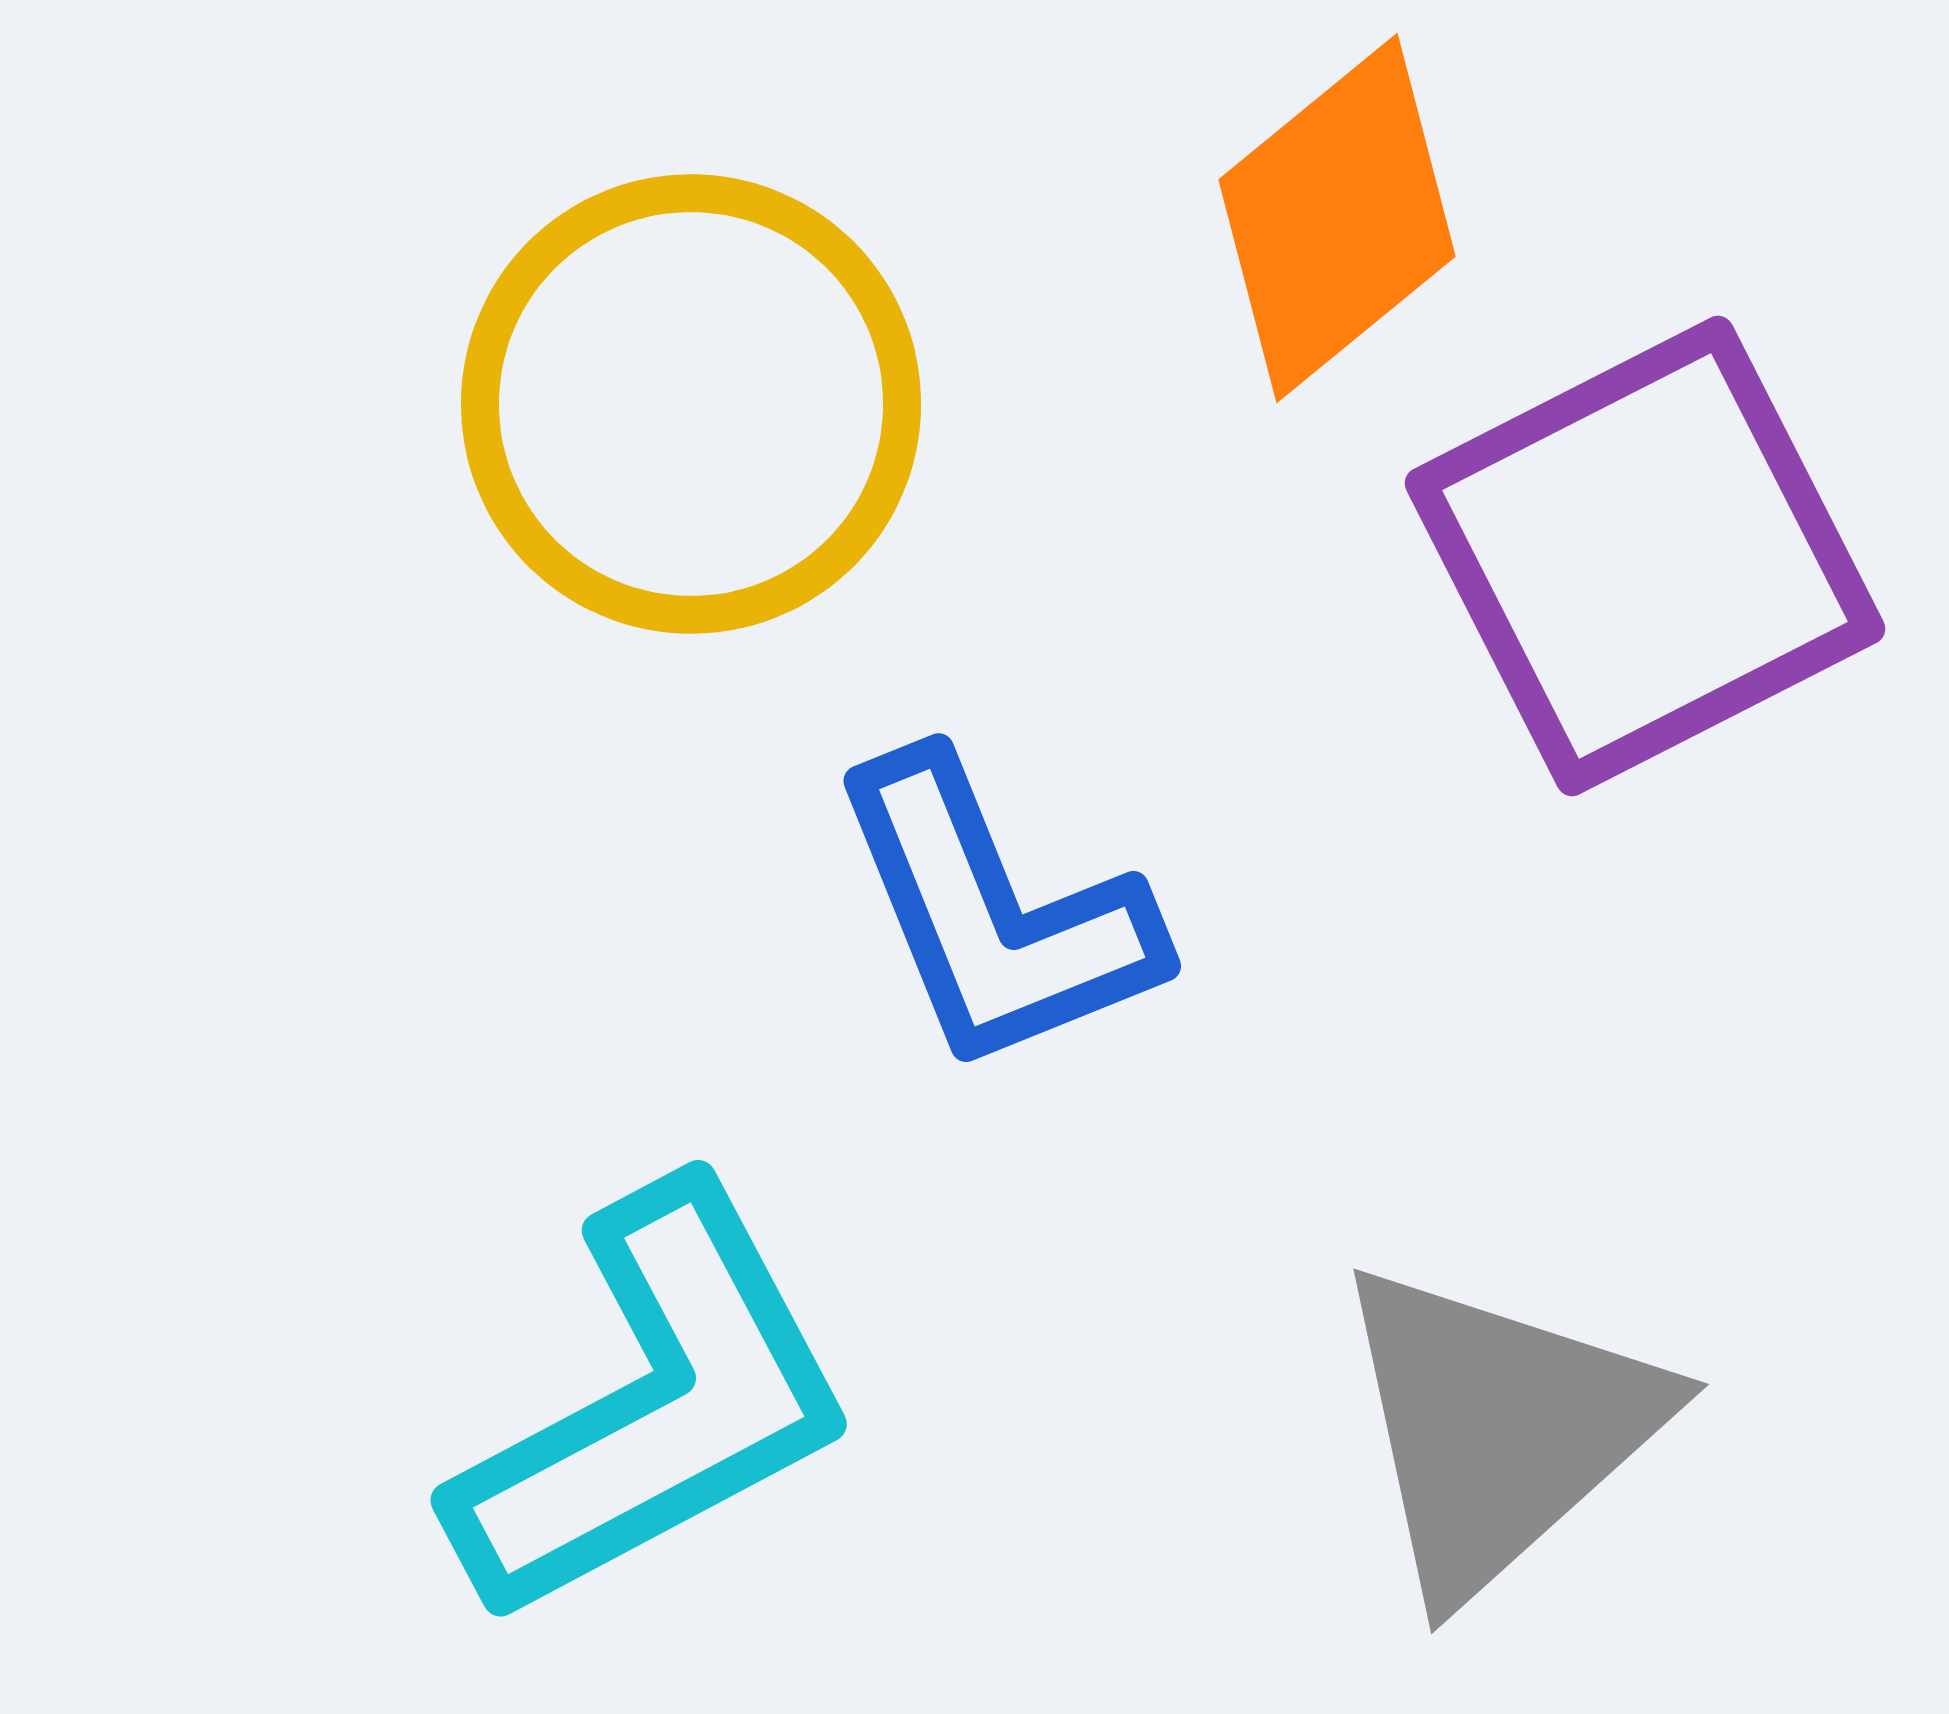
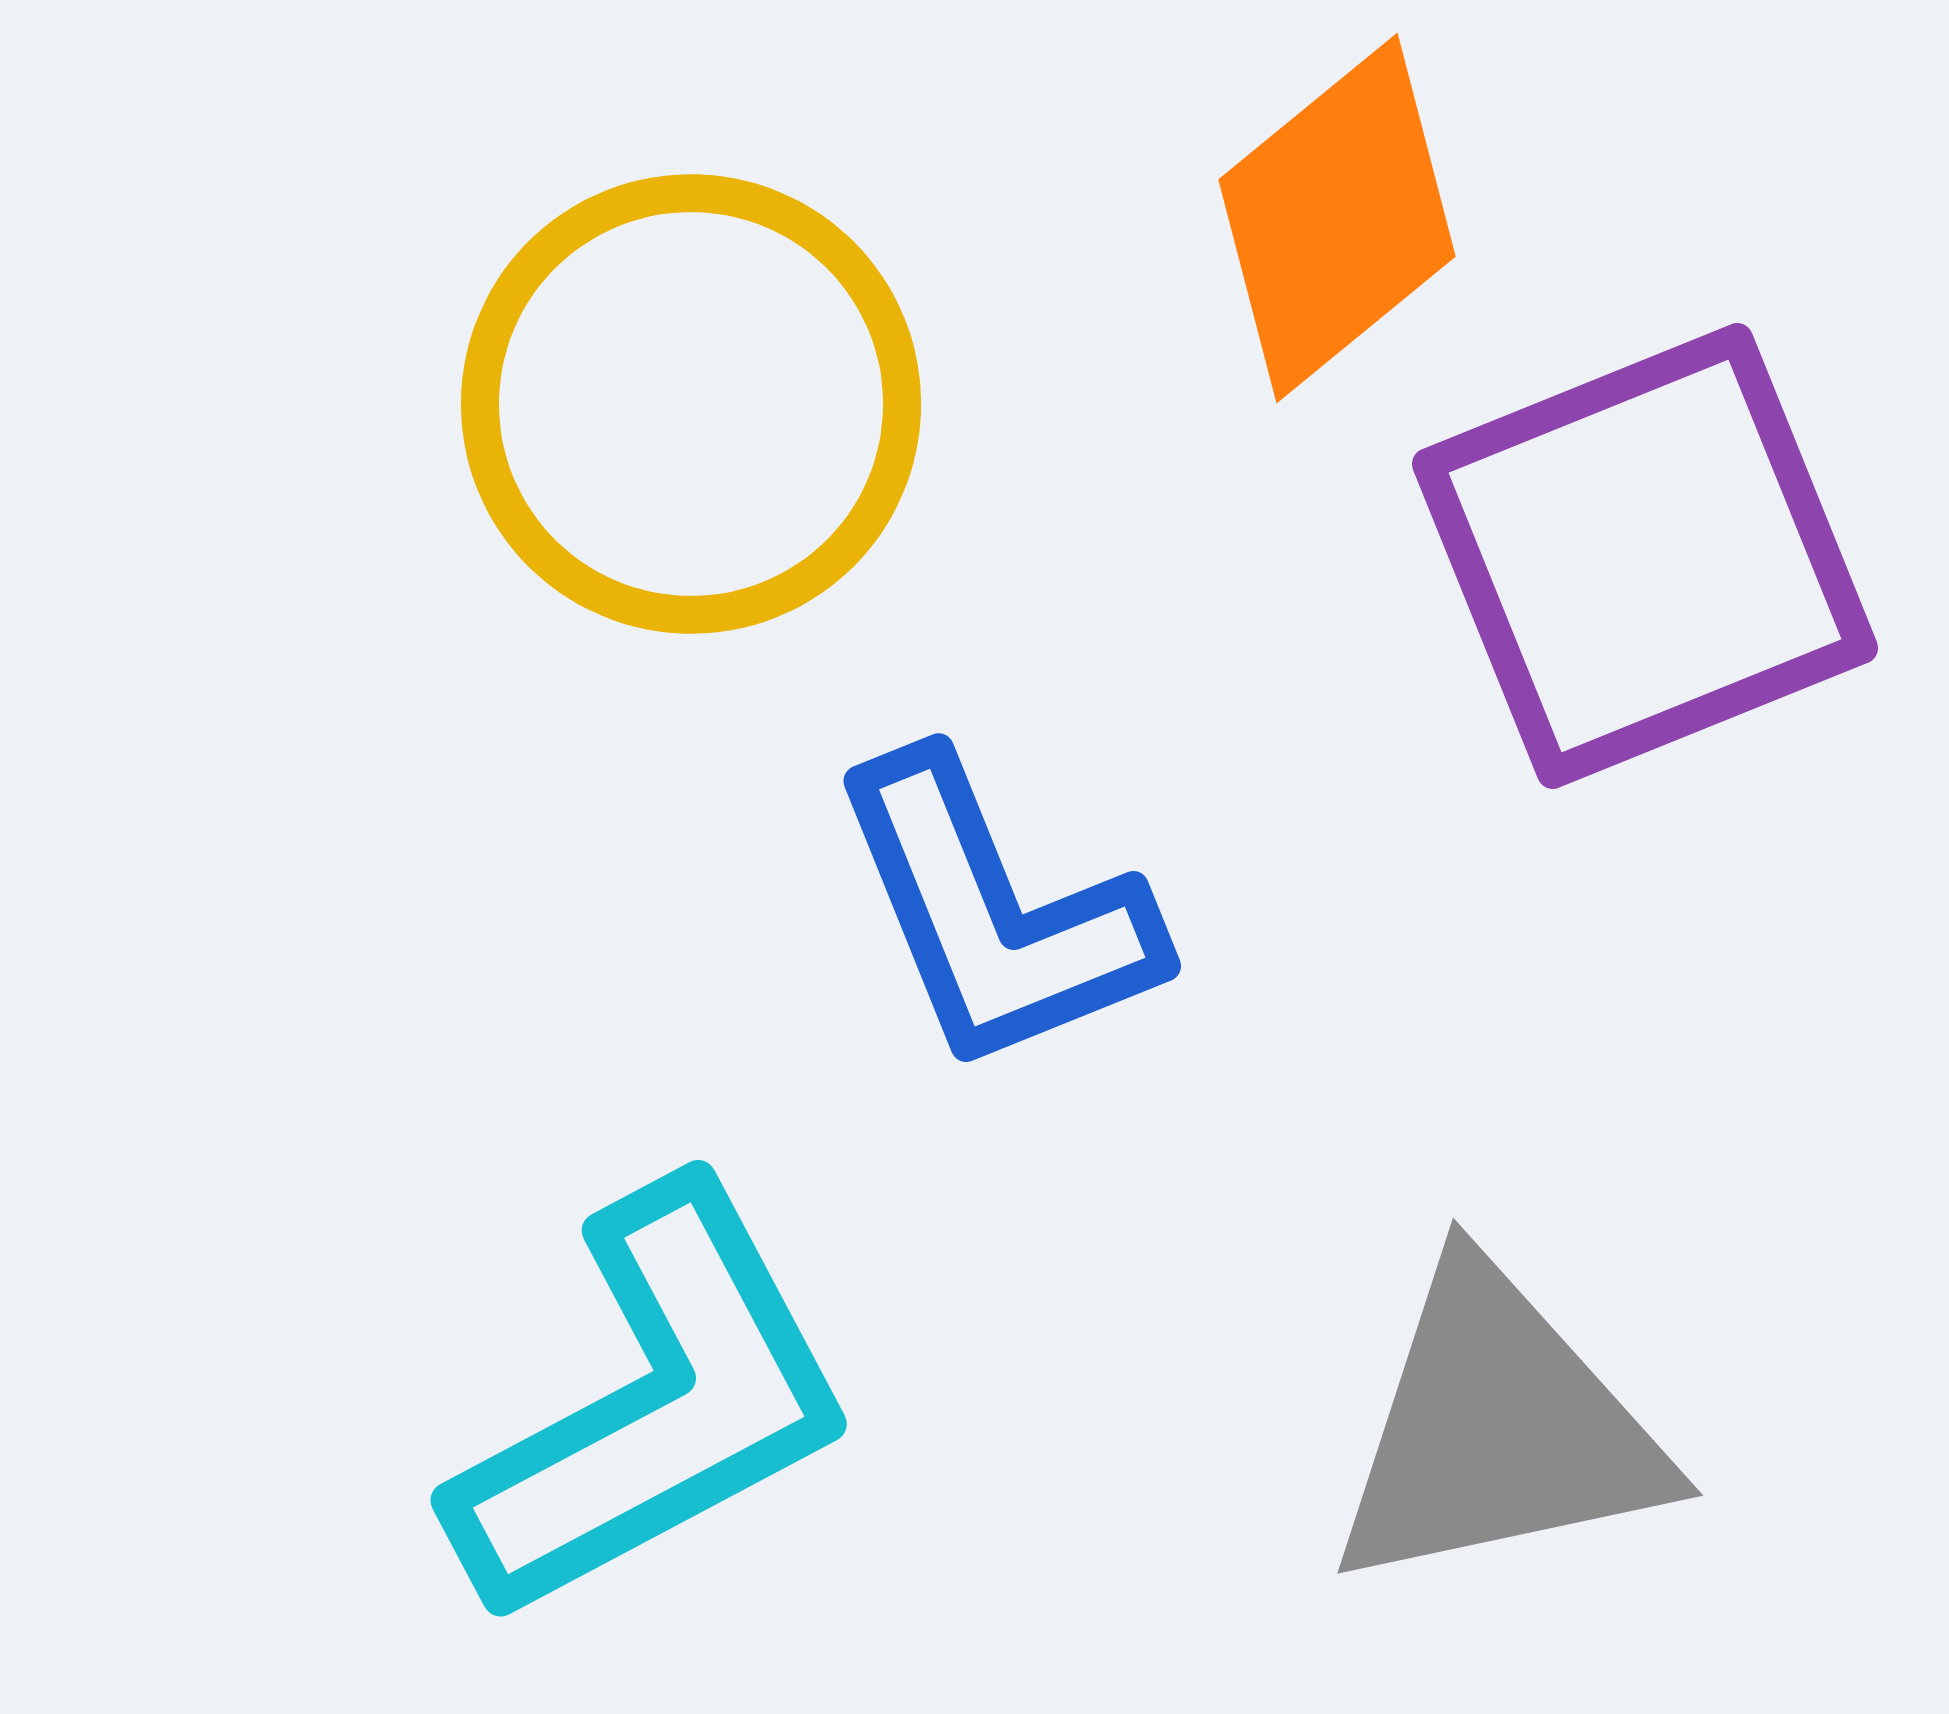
purple square: rotated 5 degrees clockwise
gray triangle: rotated 30 degrees clockwise
